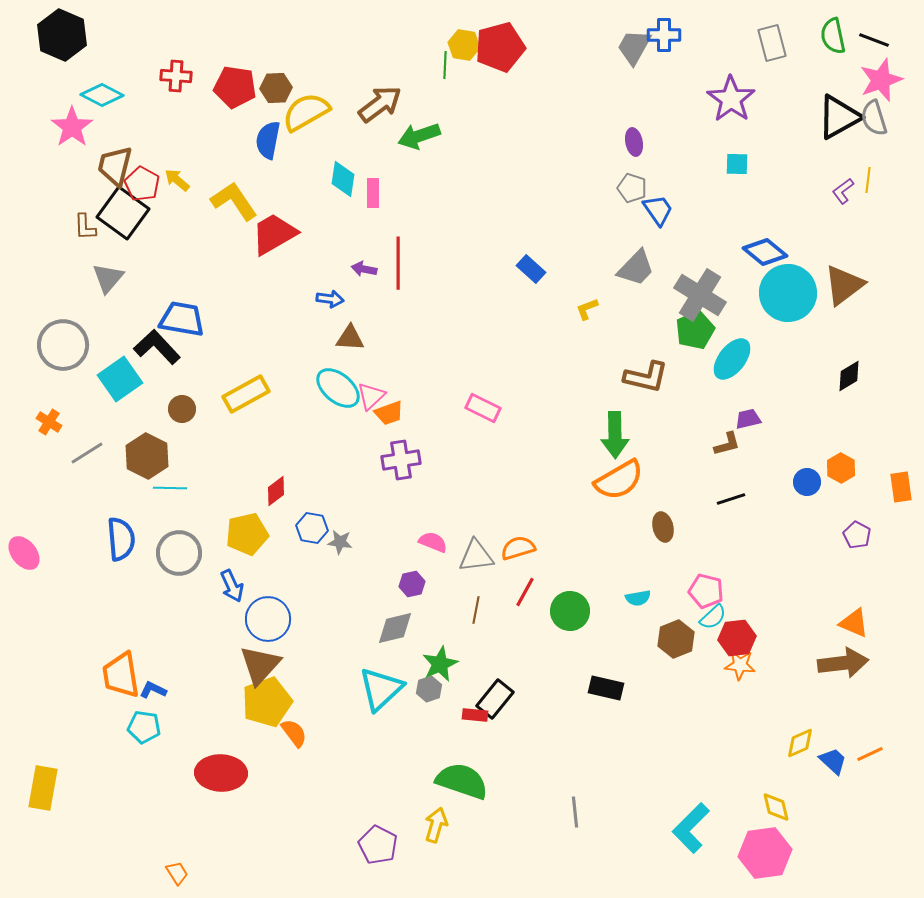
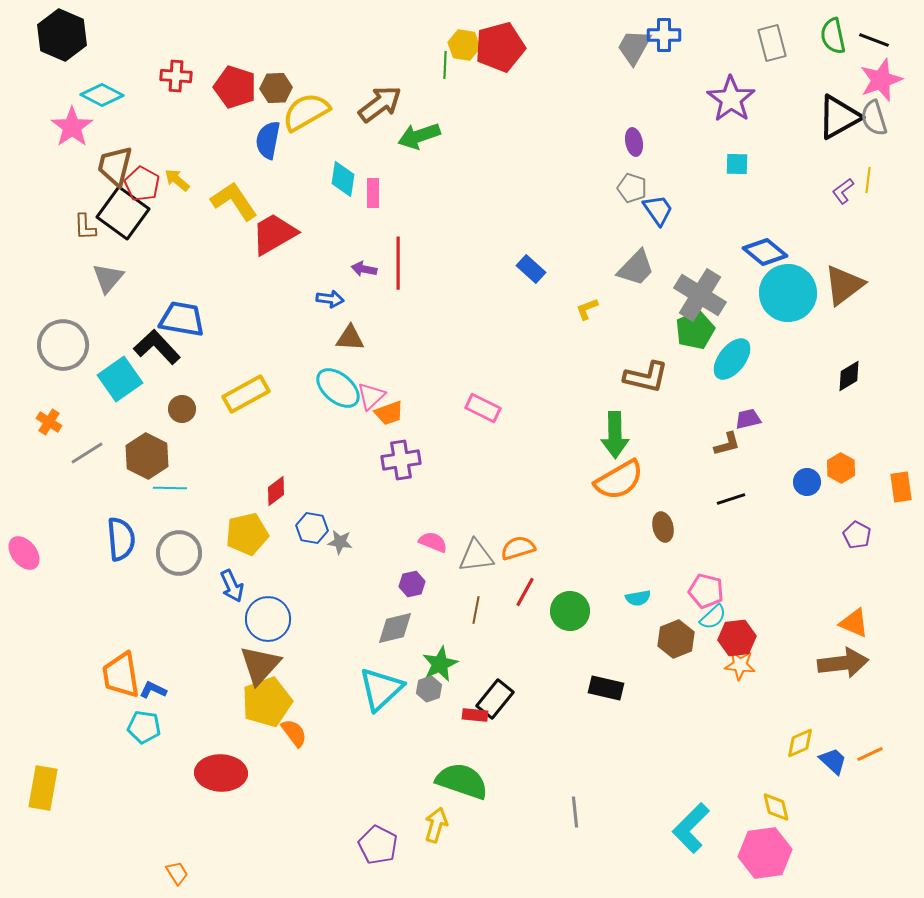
red pentagon at (235, 87): rotated 9 degrees clockwise
